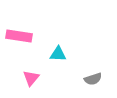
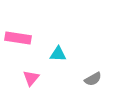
pink rectangle: moved 1 px left, 2 px down
gray semicircle: rotated 12 degrees counterclockwise
